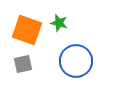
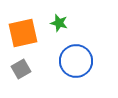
orange square: moved 4 px left, 3 px down; rotated 32 degrees counterclockwise
gray square: moved 2 px left, 5 px down; rotated 18 degrees counterclockwise
